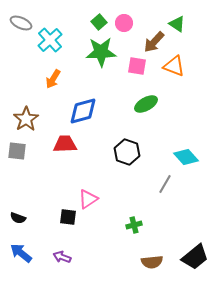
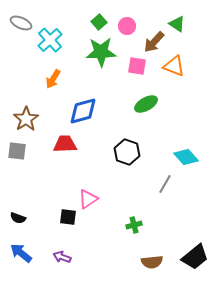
pink circle: moved 3 px right, 3 px down
